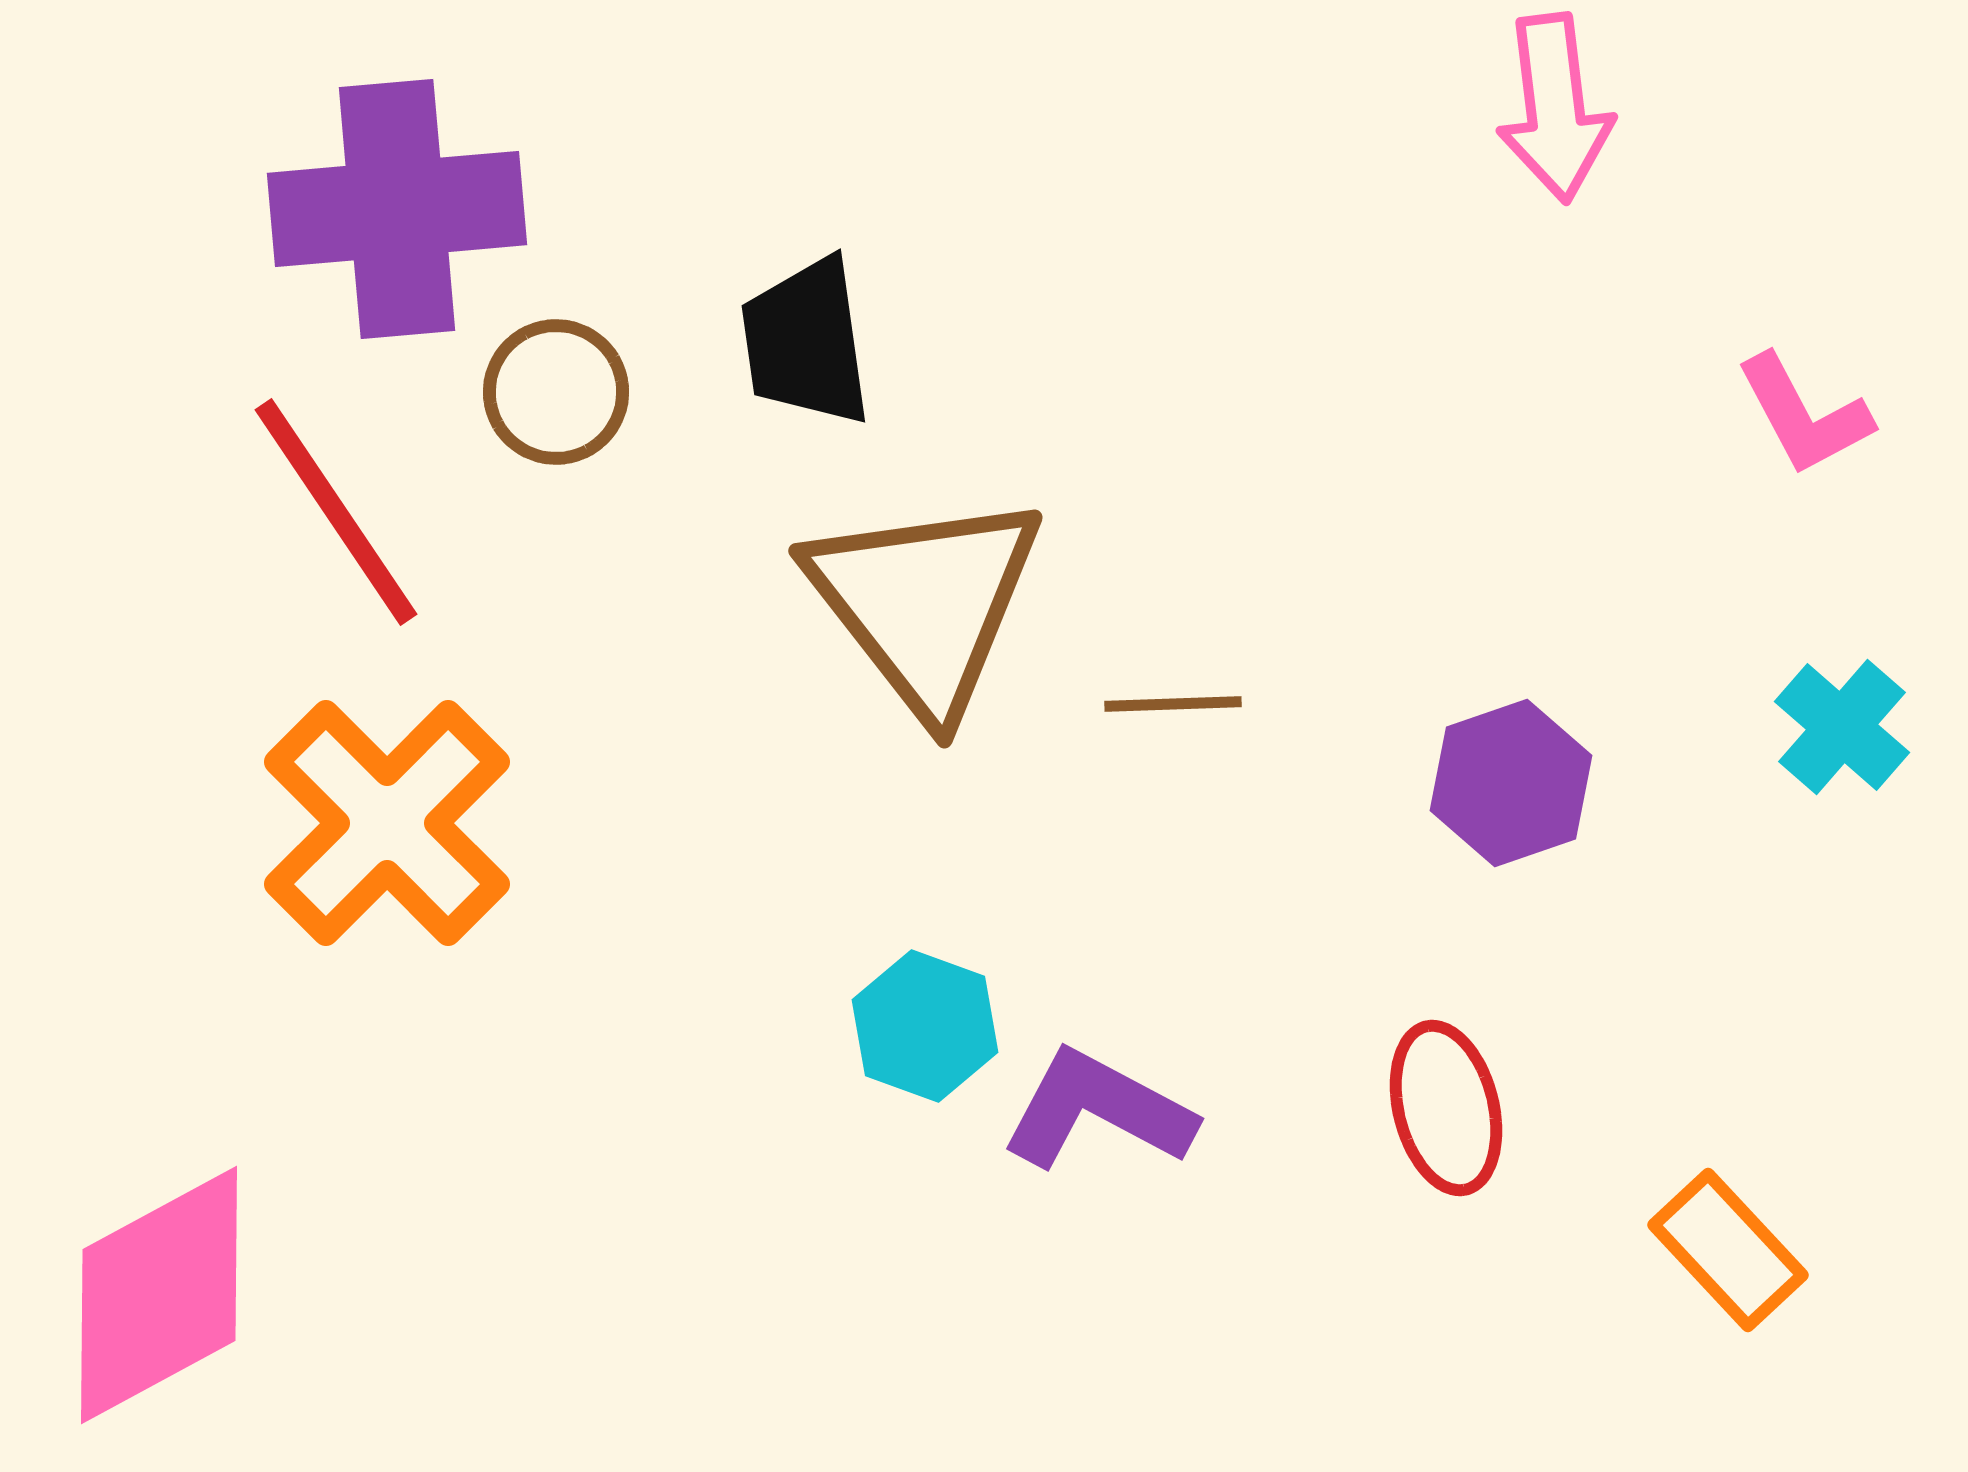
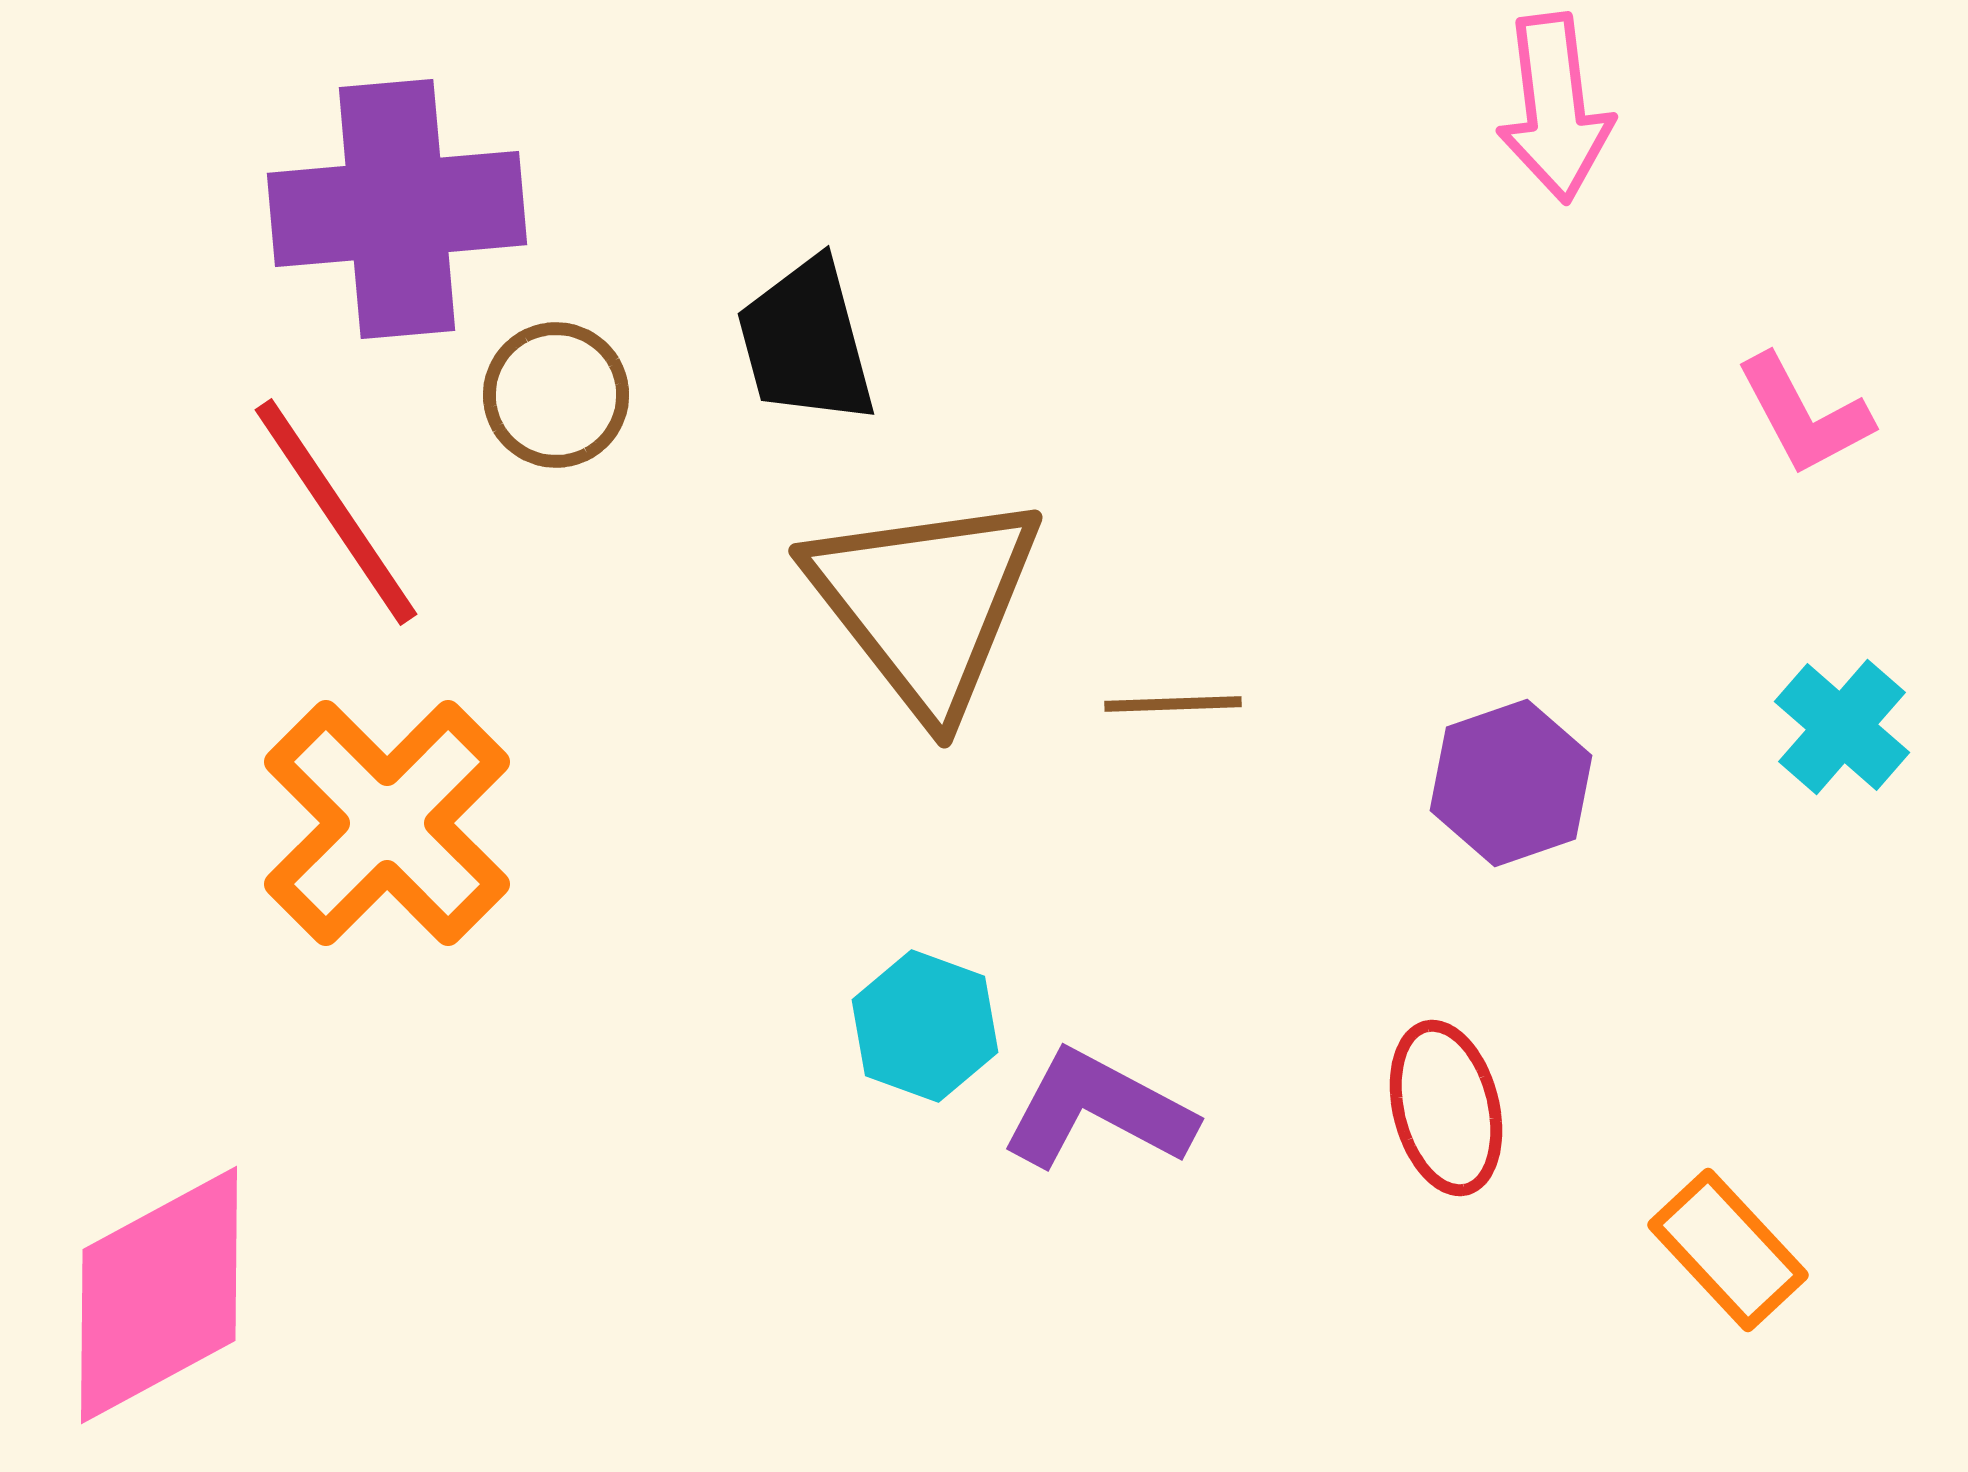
black trapezoid: rotated 7 degrees counterclockwise
brown circle: moved 3 px down
